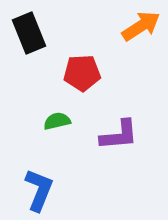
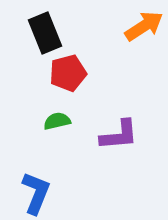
orange arrow: moved 3 px right
black rectangle: moved 16 px right
red pentagon: moved 14 px left; rotated 12 degrees counterclockwise
blue L-shape: moved 3 px left, 3 px down
